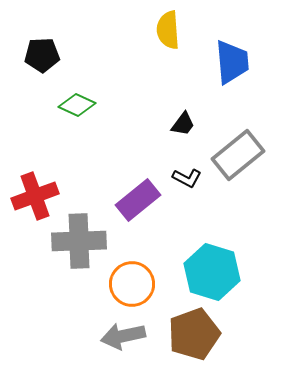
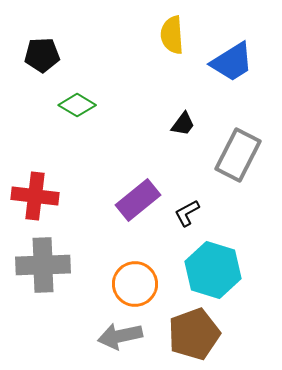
yellow semicircle: moved 4 px right, 5 px down
blue trapezoid: rotated 63 degrees clockwise
green diamond: rotated 6 degrees clockwise
gray rectangle: rotated 24 degrees counterclockwise
black L-shape: moved 35 px down; rotated 124 degrees clockwise
red cross: rotated 27 degrees clockwise
gray cross: moved 36 px left, 24 px down
cyan hexagon: moved 1 px right, 2 px up
orange circle: moved 3 px right
gray arrow: moved 3 px left
